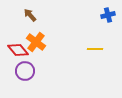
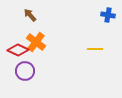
blue cross: rotated 24 degrees clockwise
red diamond: rotated 25 degrees counterclockwise
